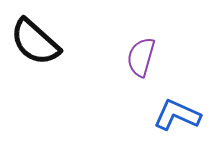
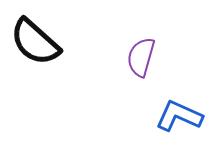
blue L-shape: moved 2 px right, 1 px down
